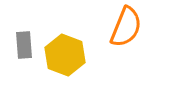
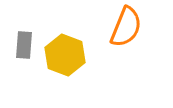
gray rectangle: rotated 8 degrees clockwise
